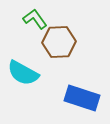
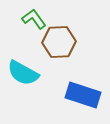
green L-shape: moved 1 px left
blue rectangle: moved 1 px right, 3 px up
